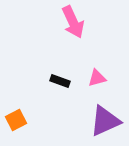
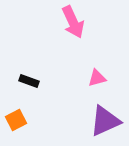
black rectangle: moved 31 px left
